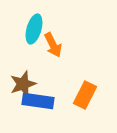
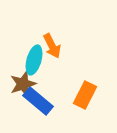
cyan ellipse: moved 31 px down
orange arrow: moved 1 px left, 1 px down
blue rectangle: rotated 32 degrees clockwise
